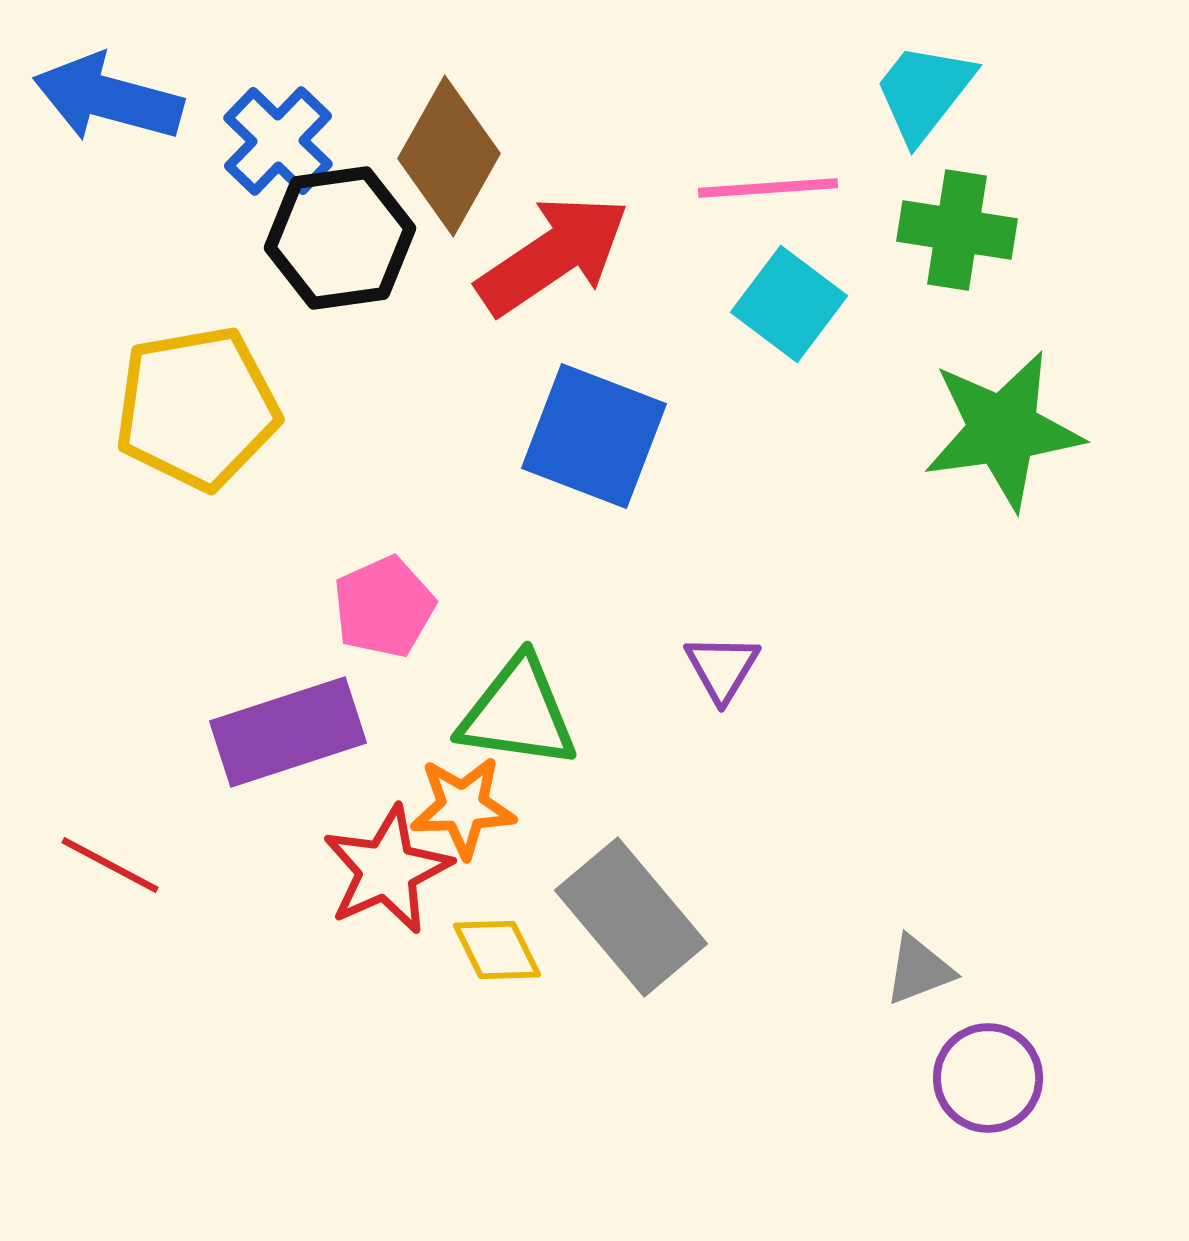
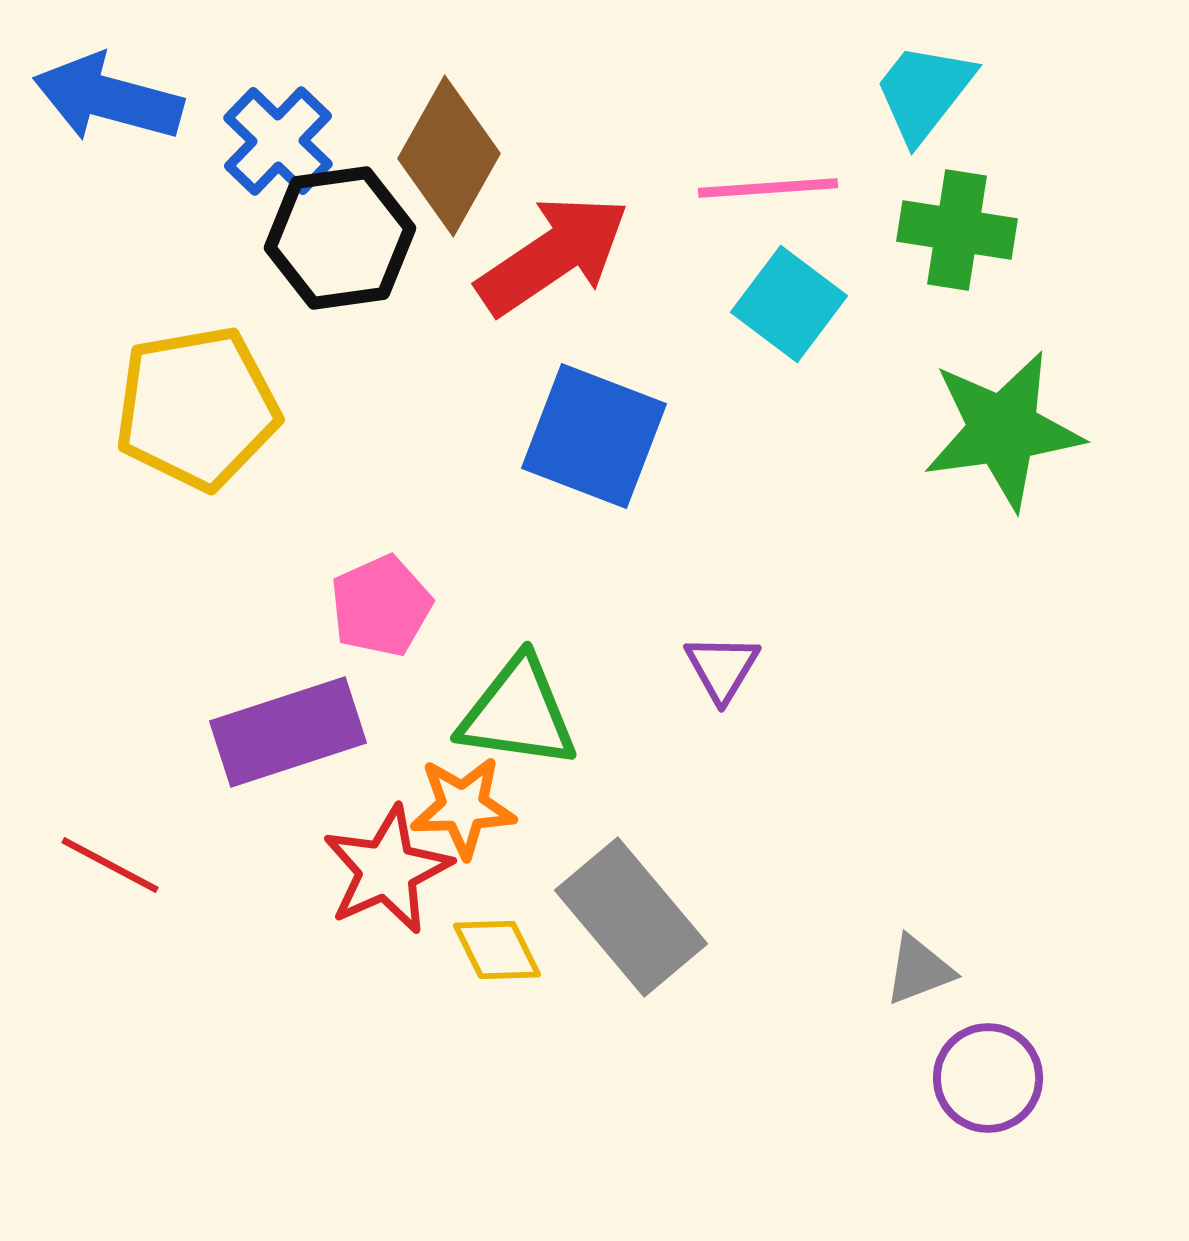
pink pentagon: moved 3 px left, 1 px up
